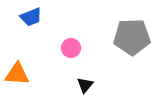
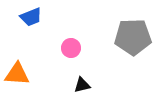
gray pentagon: moved 1 px right
black triangle: moved 3 px left; rotated 36 degrees clockwise
